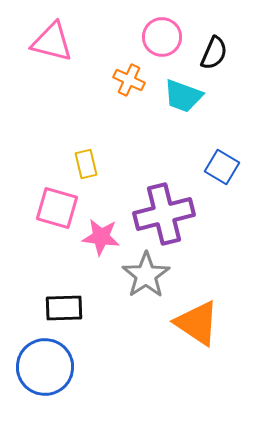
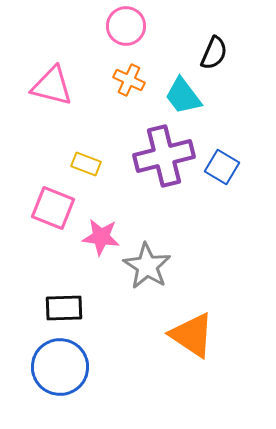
pink circle: moved 36 px left, 11 px up
pink triangle: moved 44 px down
cyan trapezoid: rotated 33 degrees clockwise
yellow rectangle: rotated 56 degrees counterclockwise
pink square: moved 4 px left; rotated 6 degrees clockwise
purple cross: moved 58 px up
gray star: moved 1 px right, 9 px up; rotated 6 degrees counterclockwise
orange triangle: moved 5 px left, 12 px down
blue circle: moved 15 px right
